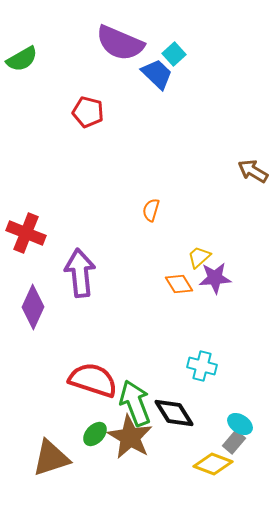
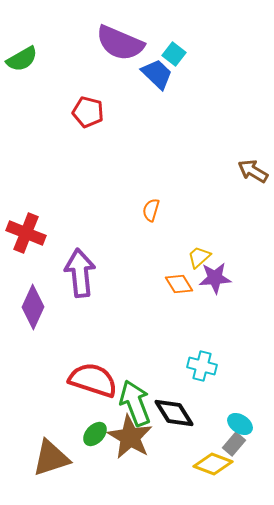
cyan square: rotated 10 degrees counterclockwise
gray rectangle: moved 2 px down
